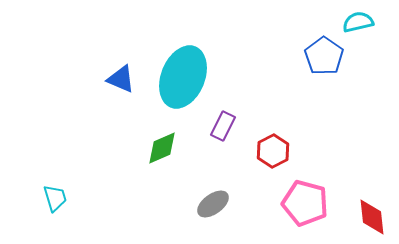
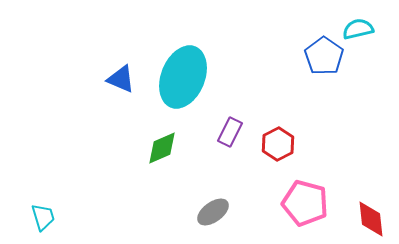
cyan semicircle: moved 7 px down
purple rectangle: moved 7 px right, 6 px down
red hexagon: moved 5 px right, 7 px up
cyan trapezoid: moved 12 px left, 19 px down
gray ellipse: moved 8 px down
red diamond: moved 1 px left, 2 px down
